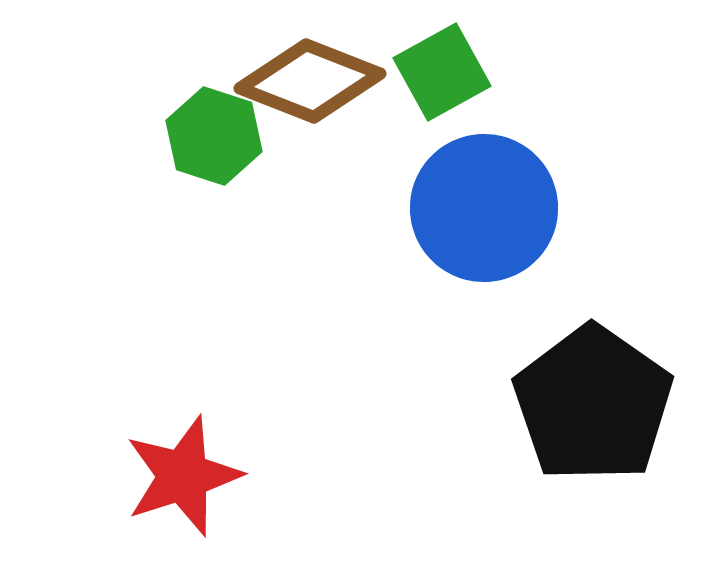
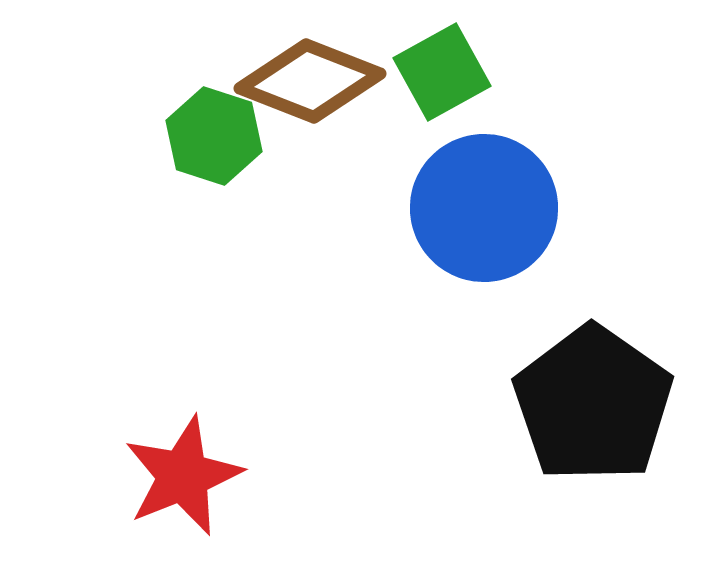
red star: rotated 4 degrees counterclockwise
